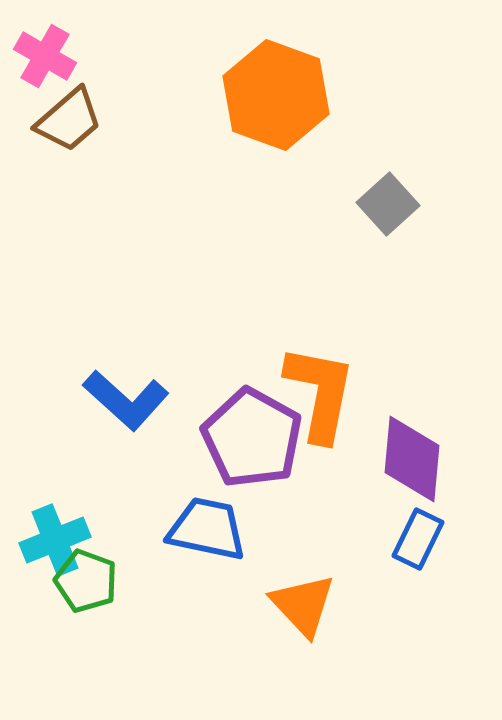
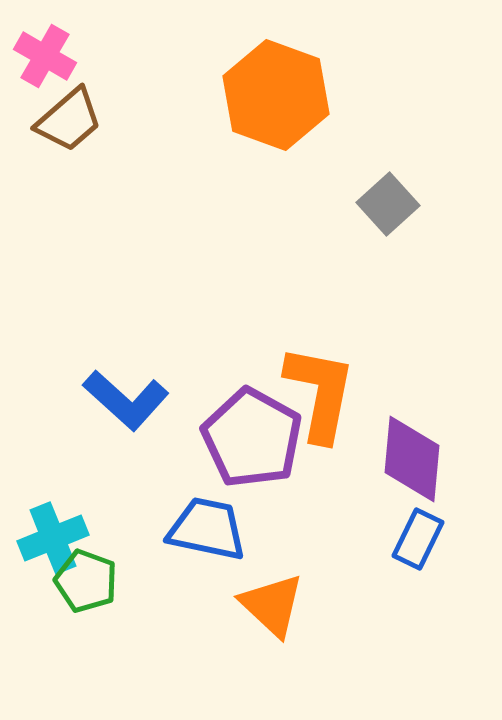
cyan cross: moved 2 px left, 2 px up
orange triangle: moved 31 px left; rotated 4 degrees counterclockwise
